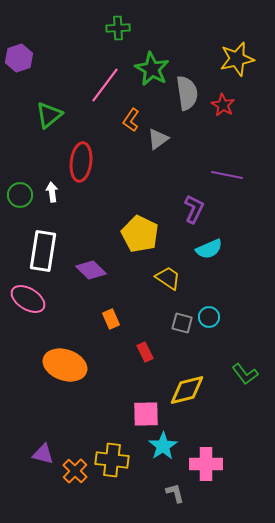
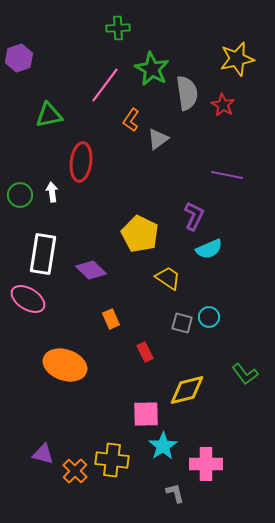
green triangle: rotated 28 degrees clockwise
purple L-shape: moved 7 px down
white rectangle: moved 3 px down
